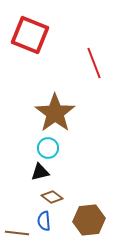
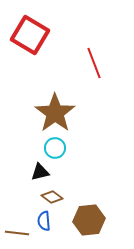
red square: rotated 9 degrees clockwise
cyan circle: moved 7 px right
